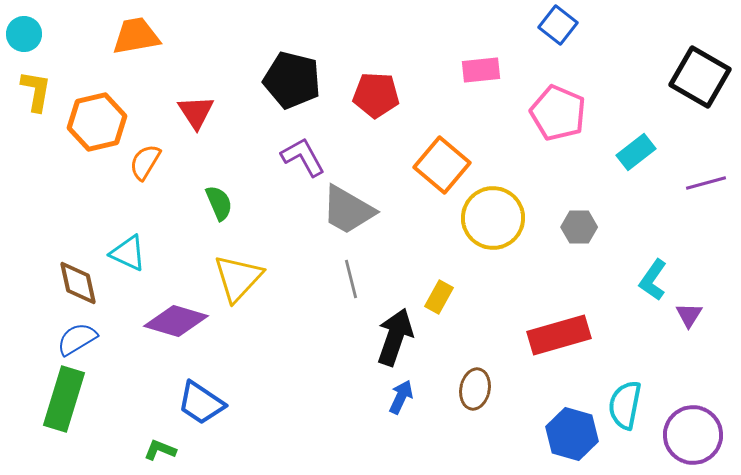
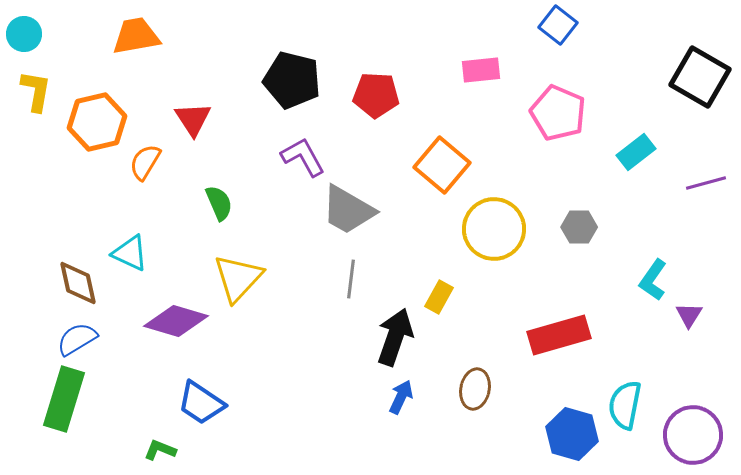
red triangle: moved 3 px left, 7 px down
yellow circle: moved 1 px right, 11 px down
cyan triangle: moved 2 px right
gray line: rotated 21 degrees clockwise
